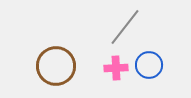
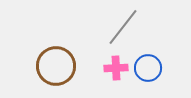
gray line: moved 2 px left
blue circle: moved 1 px left, 3 px down
